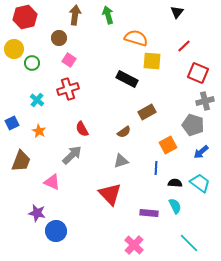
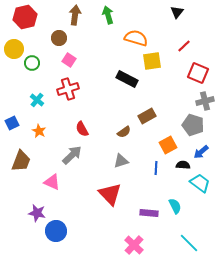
yellow square: rotated 12 degrees counterclockwise
brown rectangle: moved 4 px down
black semicircle: moved 8 px right, 18 px up
